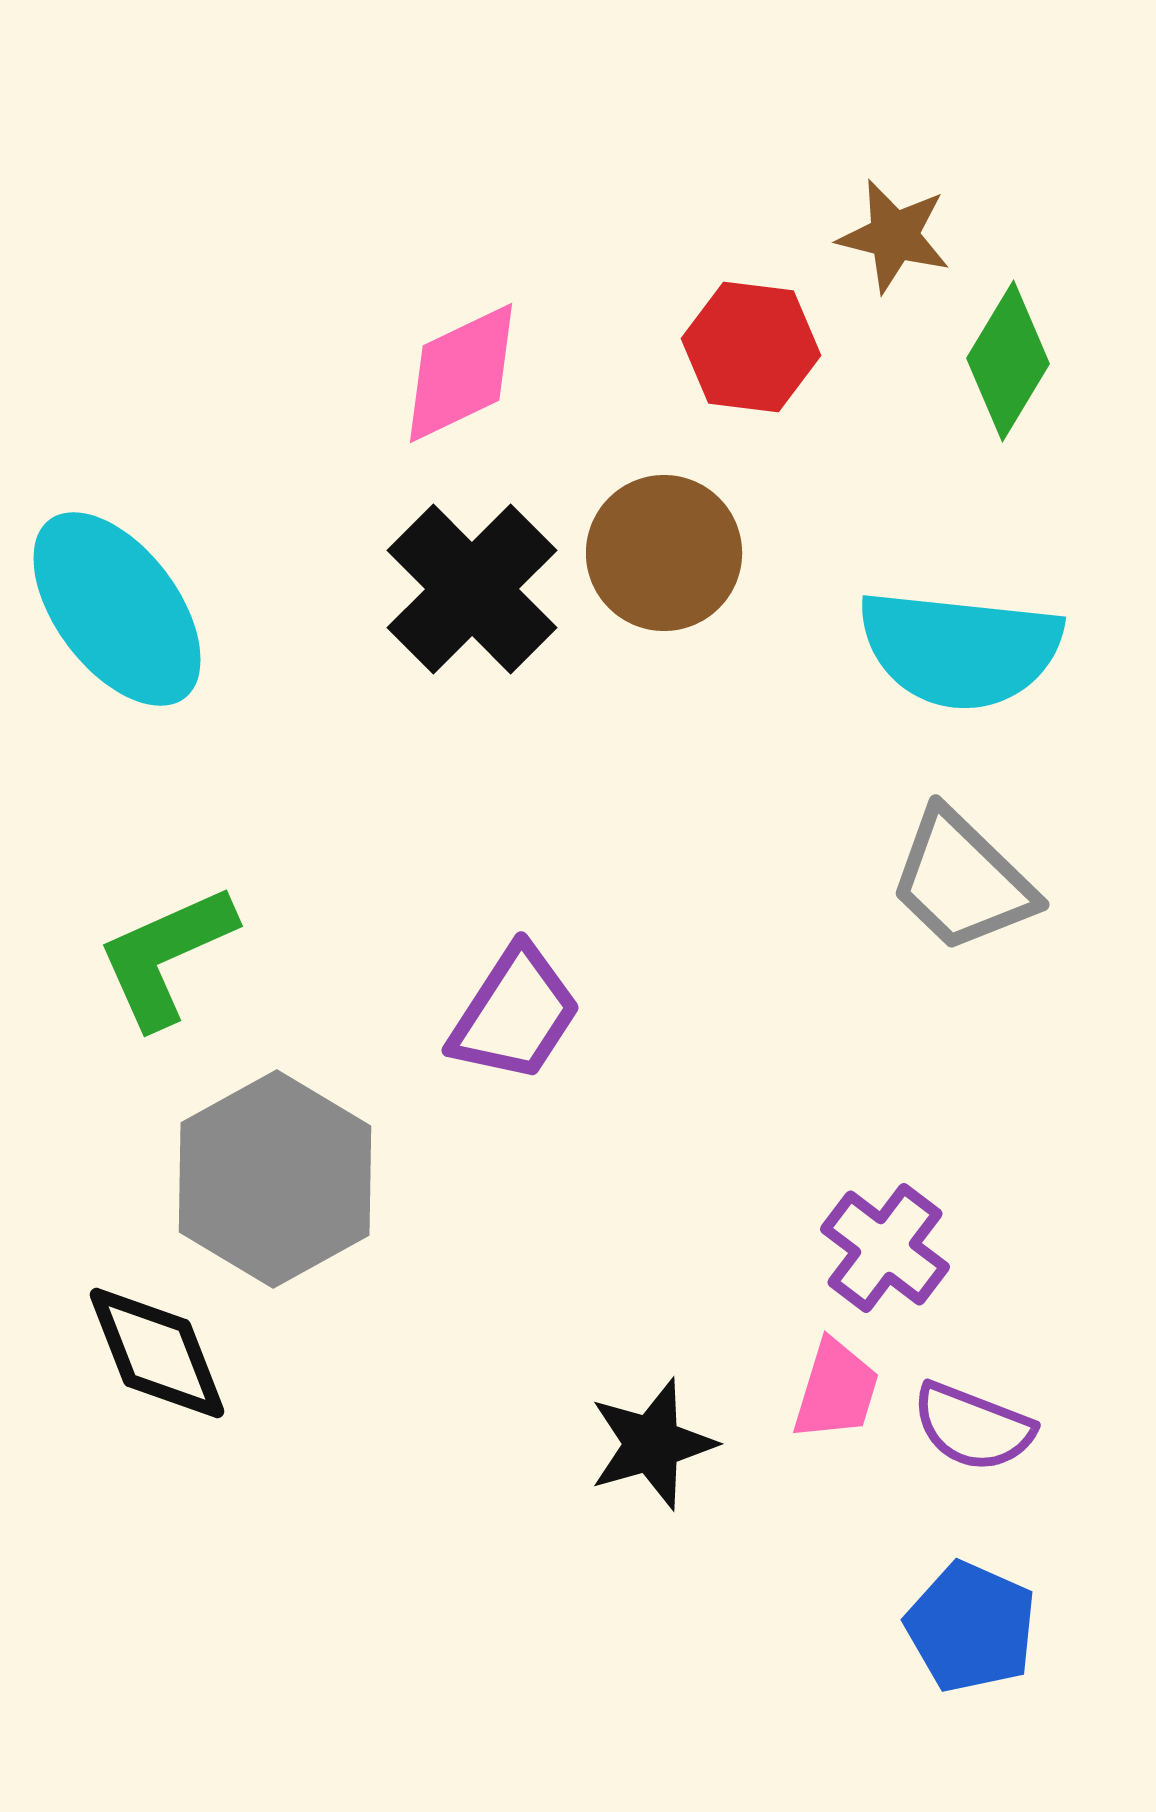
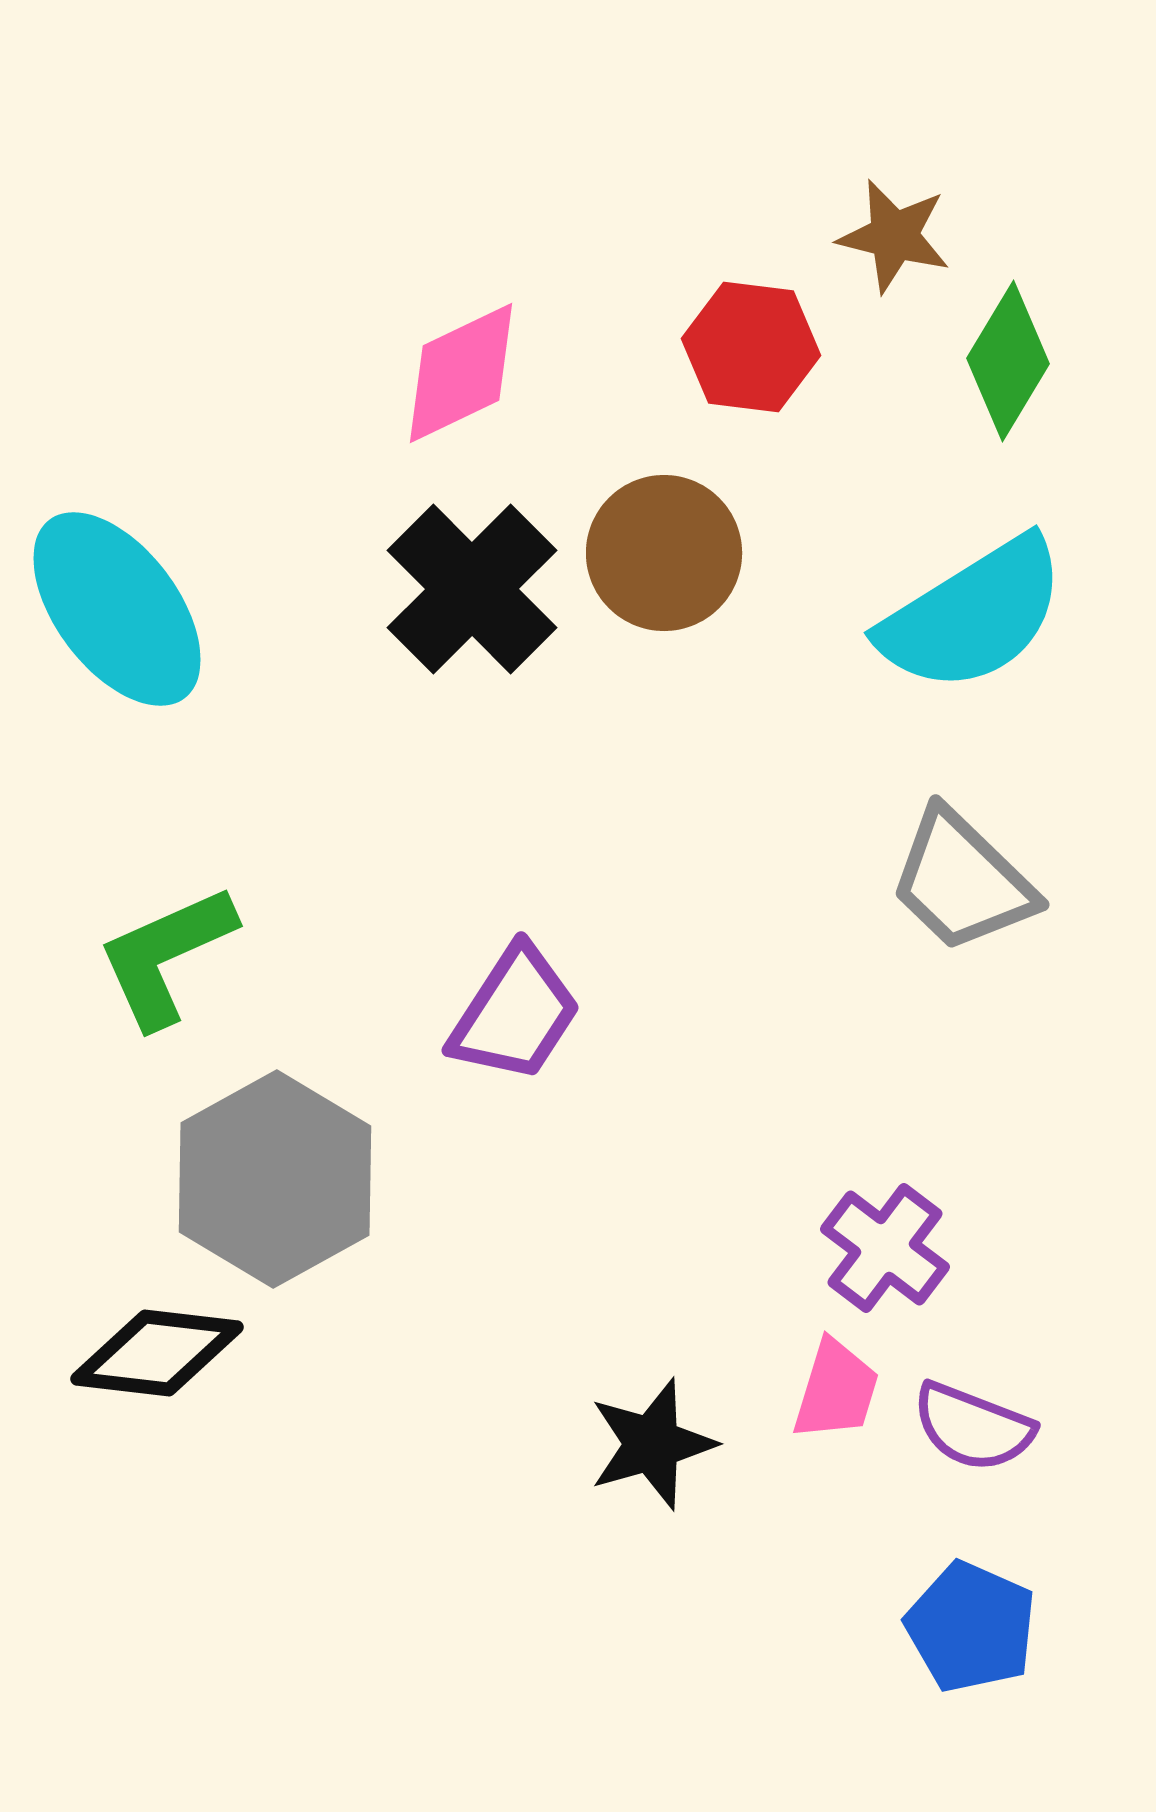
cyan semicircle: moved 13 px right, 34 px up; rotated 38 degrees counterclockwise
black diamond: rotated 62 degrees counterclockwise
